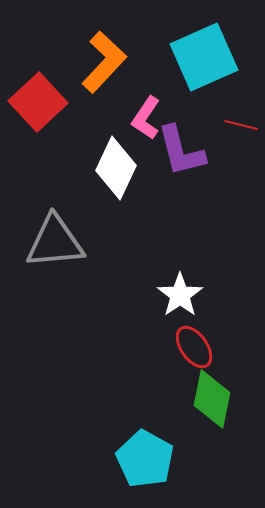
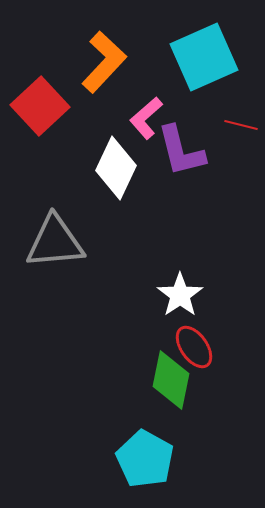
red square: moved 2 px right, 4 px down
pink L-shape: rotated 15 degrees clockwise
green diamond: moved 41 px left, 19 px up
